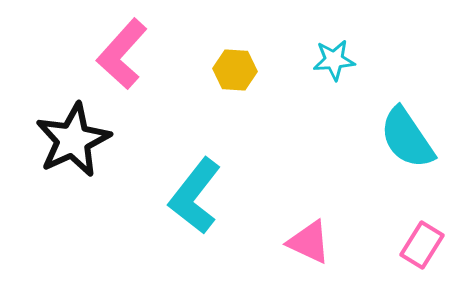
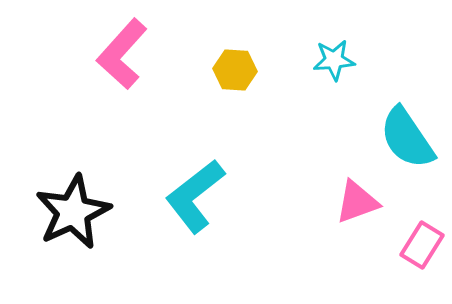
black star: moved 72 px down
cyan L-shape: rotated 14 degrees clockwise
pink triangle: moved 48 px right, 40 px up; rotated 45 degrees counterclockwise
